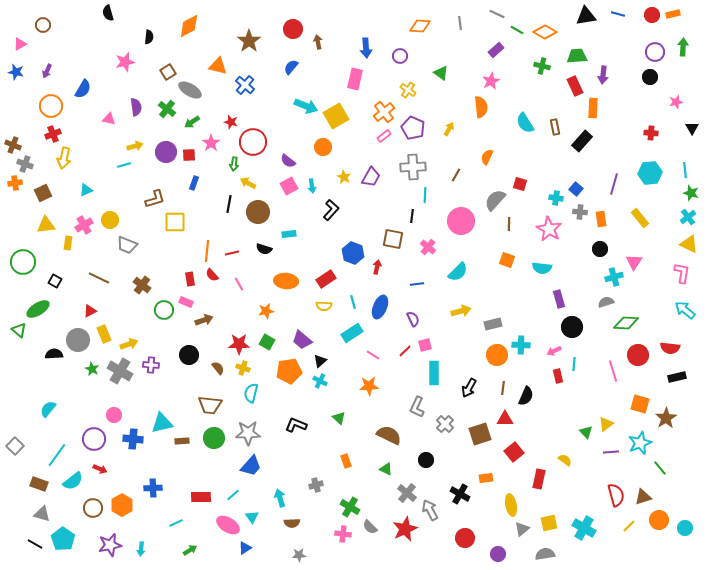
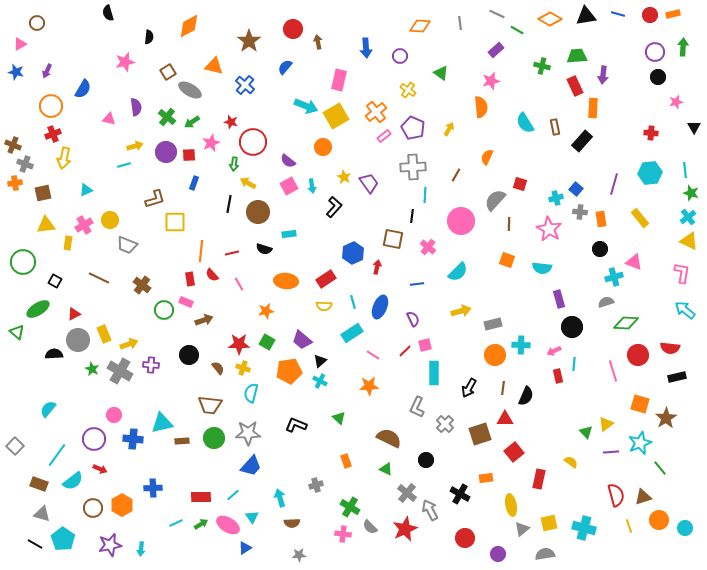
red circle at (652, 15): moved 2 px left
brown circle at (43, 25): moved 6 px left, 2 px up
orange diamond at (545, 32): moved 5 px right, 13 px up
orange triangle at (218, 66): moved 4 px left
blue semicircle at (291, 67): moved 6 px left
black circle at (650, 77): moved 8 px right
pink rectangle at (355, 79): moved 16 px left, 1 px down
pink star at (491, 81): rotated 12 degrees clockwise
green cross at (167, 109): moved 8 px down
orange cross at (384, 112): moved 8 px left
black triangle at (692, 128): moved 2 px right, 1 px up
pink star at (211, 143): rotated 12 degrees clockwise
purple trapezoid at (371, 177): moved 2 px left, 6 px down; rotated 65 degrees counterclockwise
brown square at (43, 193): rotated 12 degrees clockwise
cyan cross at (556, 198): rotated 24 degrees counterclockwise
black L-shape at (331, 210): moved 3 px right, 3 px up
yellow triangle at (689, 244): moved 3 px up
orange line at (207, 251): moved 6 px left
blue hexagon at (353, 253): rotated 15 degrees clockwise
pink triangle at (634, 262): rotated 42 degrees counterclockwise
red triangle at (90, 311): moved 16 px left, 3 px down
green triangle at (19, 330): moved 2 px left, 2 px down
orange circle at (497, 355): moved 2 px left
brown semicircle at (389, 435): moved 3 px down
yellow semicircle at (565, 460): moved 6 px right, 2 px down
yellow line at (629, 526): rotated 64 degrees counterclockwise
cyan cross at (584, 528): rotated 15 degrees counterclockwise
green arrow at (190, 550): moved 11 px right, 26 px up
